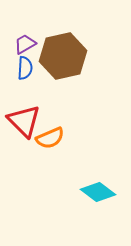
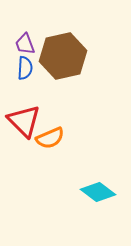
purple trapezoid: rotated 80 degrees counterclockwise
